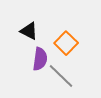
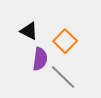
orange square: moved 1 px left, 2 px up
gray line: moved 2 px right, 1 px down
